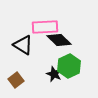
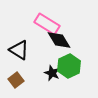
pink rectangle: moved 2 px right, 3 px up; rotated 35 degrees clockwise
black diamond: rotated 15 degrees clockwise
black triangle: moved 4 px left, 5 px down
black star: moved 2 px left, 1 px up
